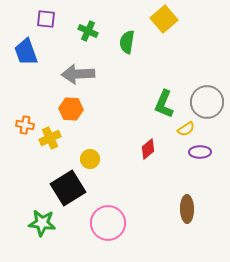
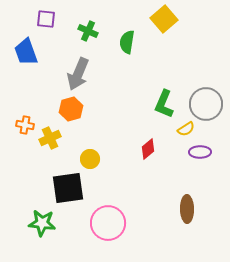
gray arrow: rotated 64 degrees counterclockwise
gray circle: moved 1 px left, 2 px down
orange hexagon: rotated 20 degrees counterclockwise
black square: rotated 24 degrees clockwise
